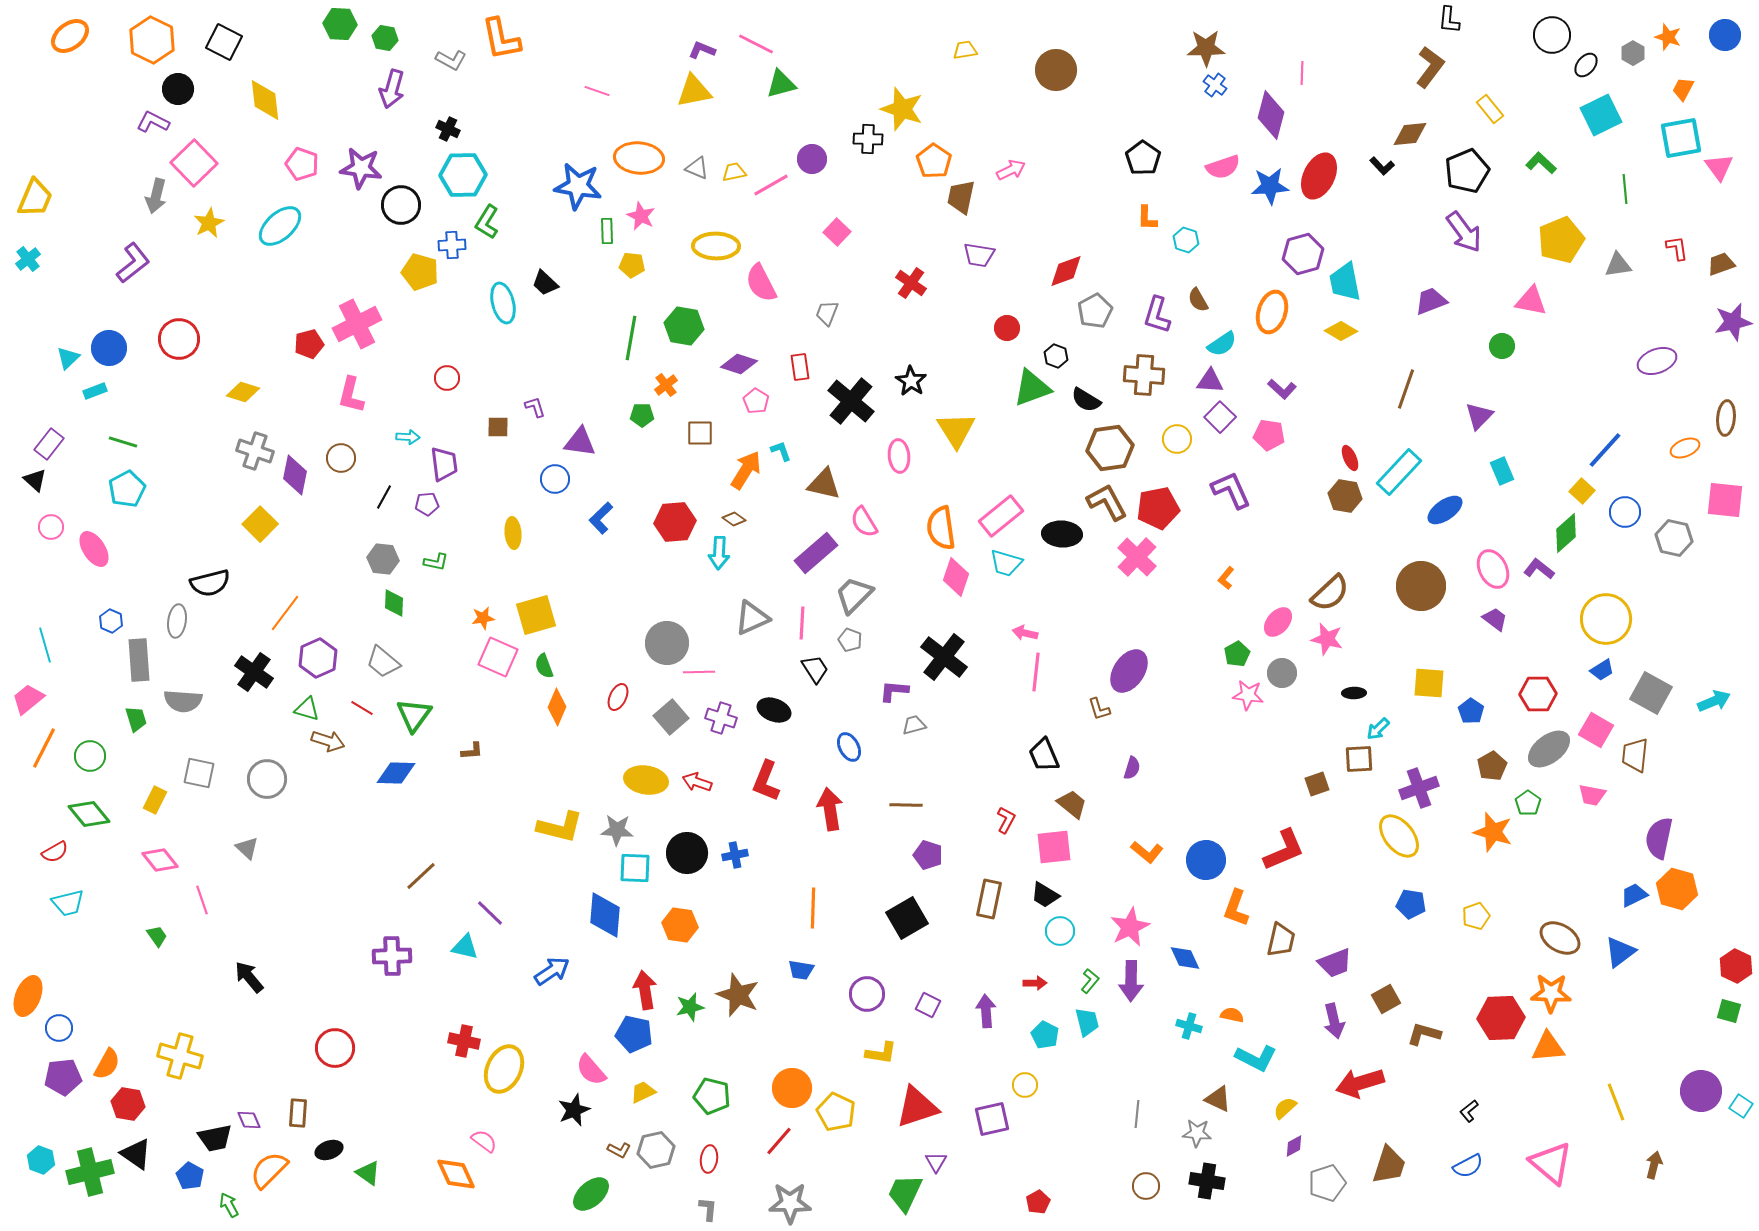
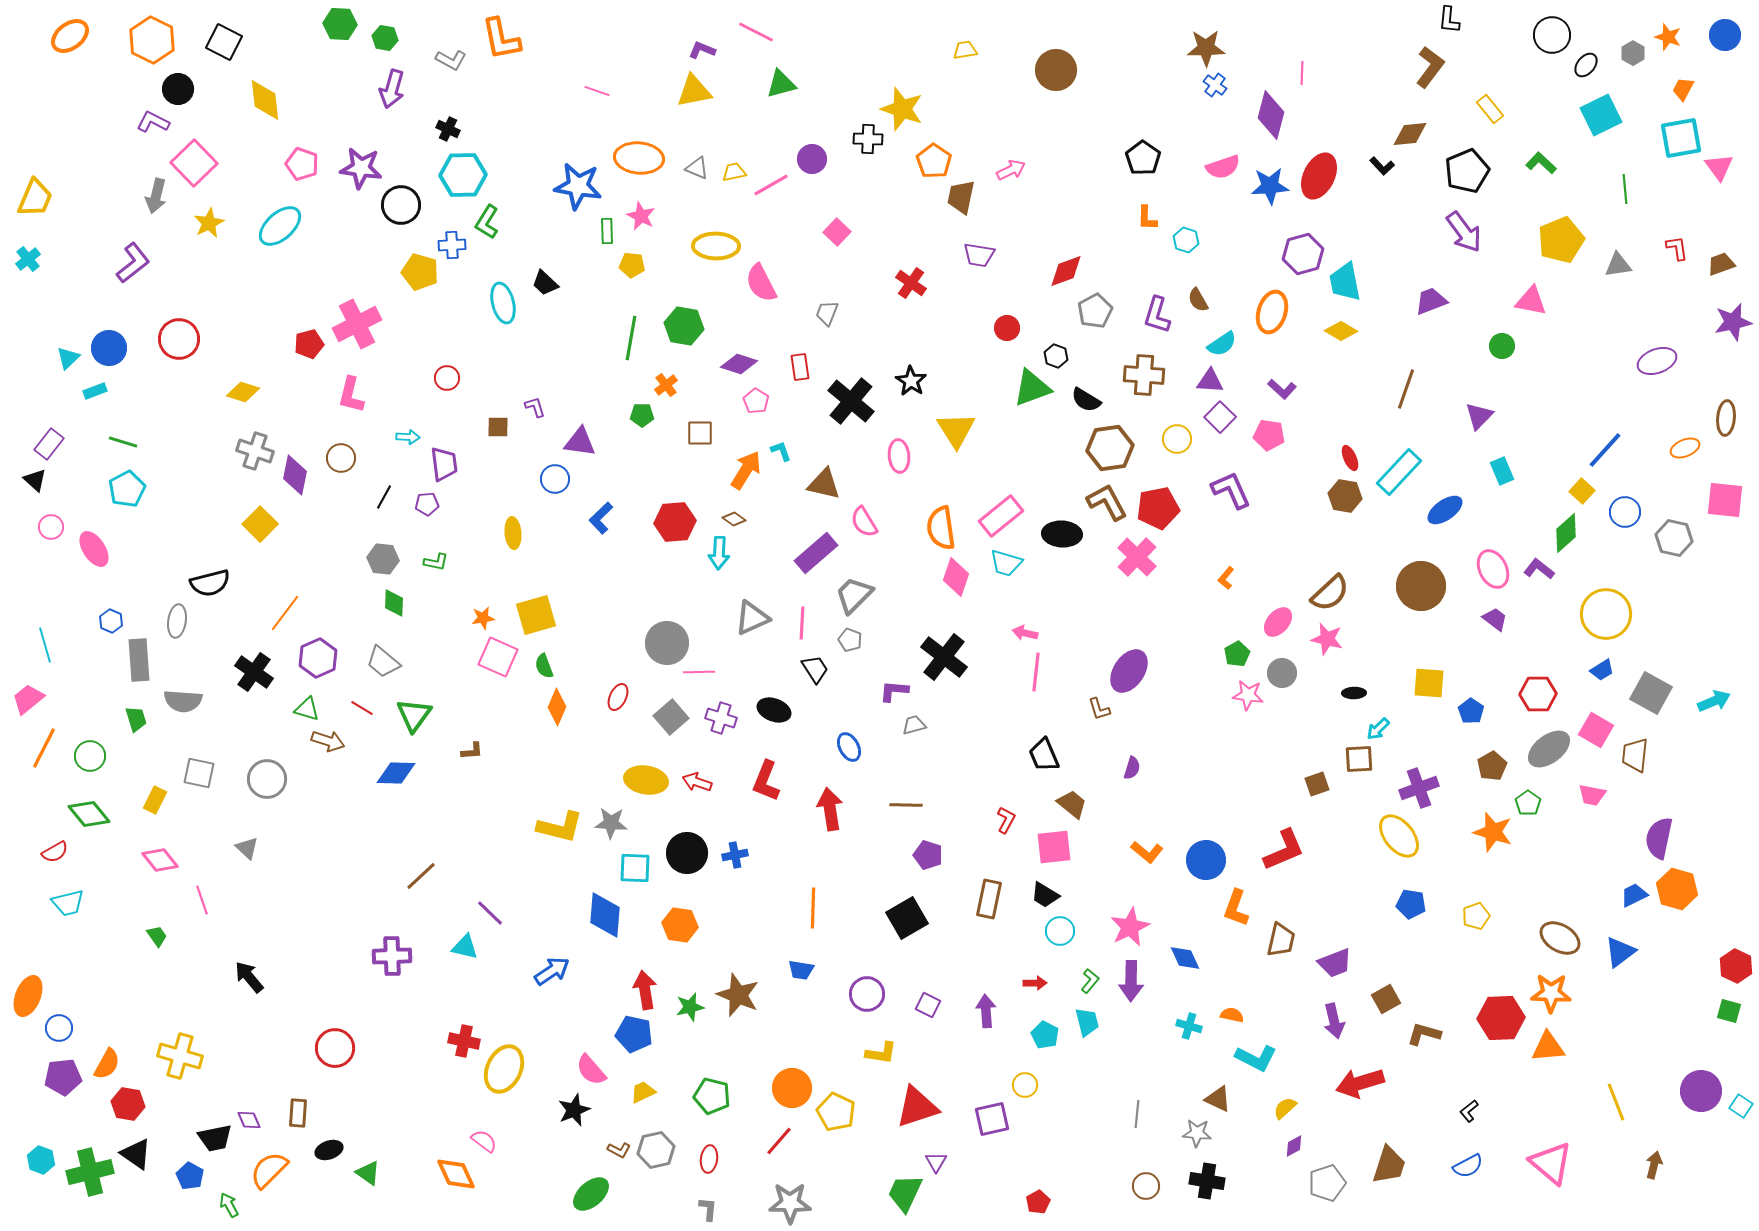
pink line at (756, 44): moved 12 px up
yellow circle at (1606, 619): moved 5 px up
gray star at (617, 830): moved 6 px left, 7 px up
